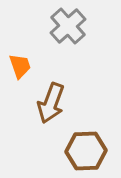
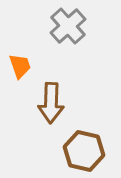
brown arrow: rotated 18 degrees counterclockwise
brown hexagon: moved 2 px left; rotated 15 degrees clockwise
